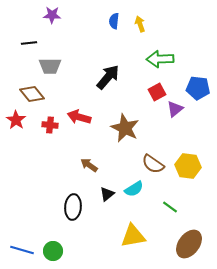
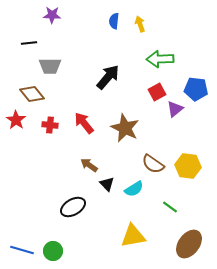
blue pentagon: moved 2 px left, 1 px down
red arrow: moved 5 px right, 6 px down; rotated 35 degrees clockwise
black triangle: moved 10 px up; rotated 35 degrees counterclockwise
black ellipse: rotated 55 degrees clockwise
